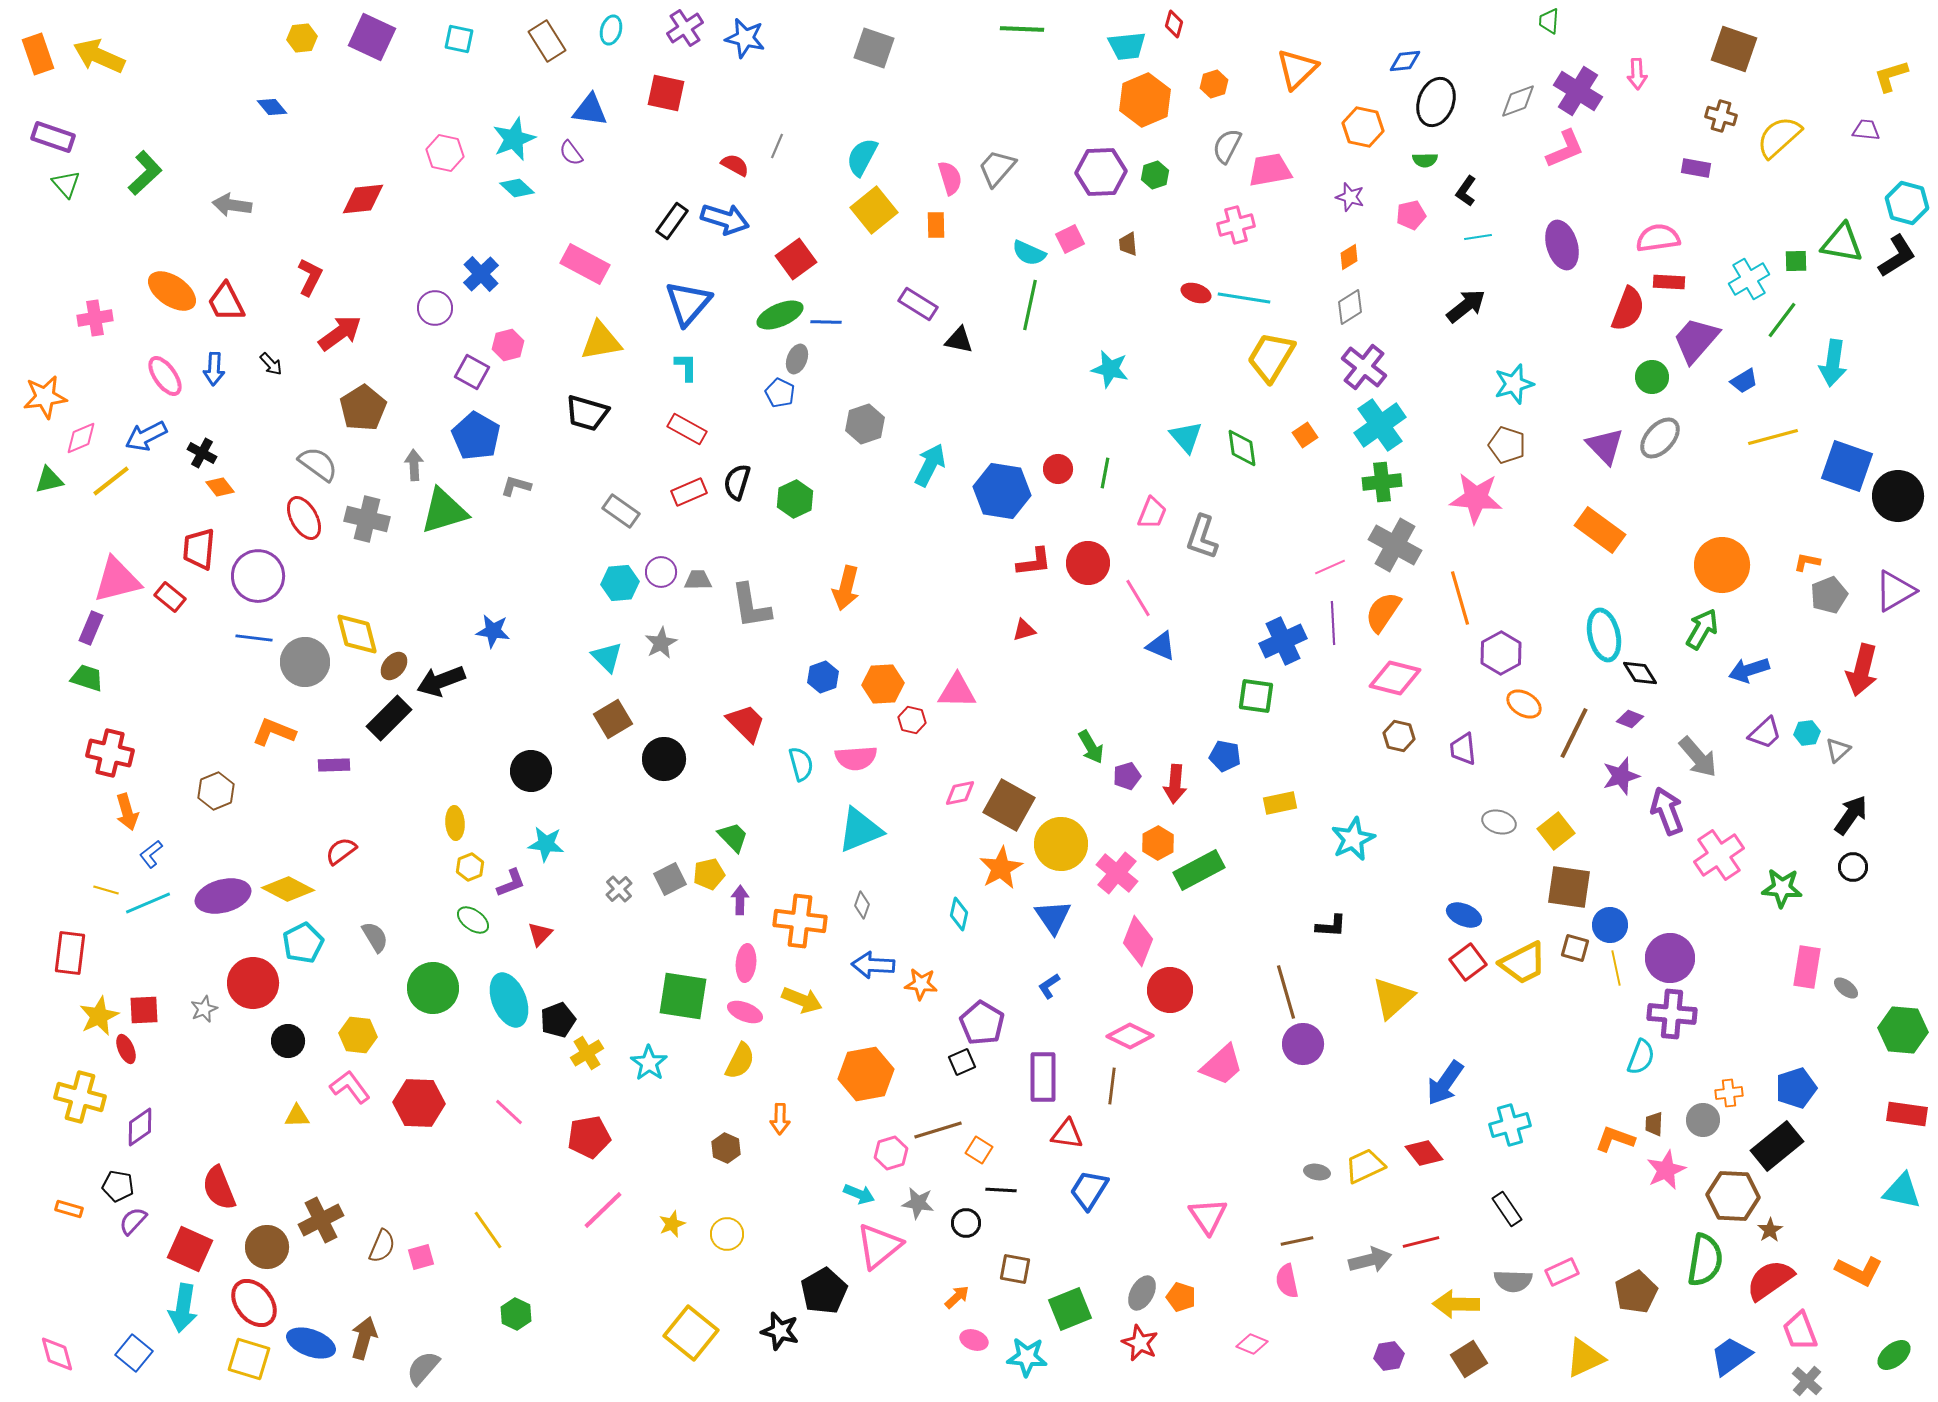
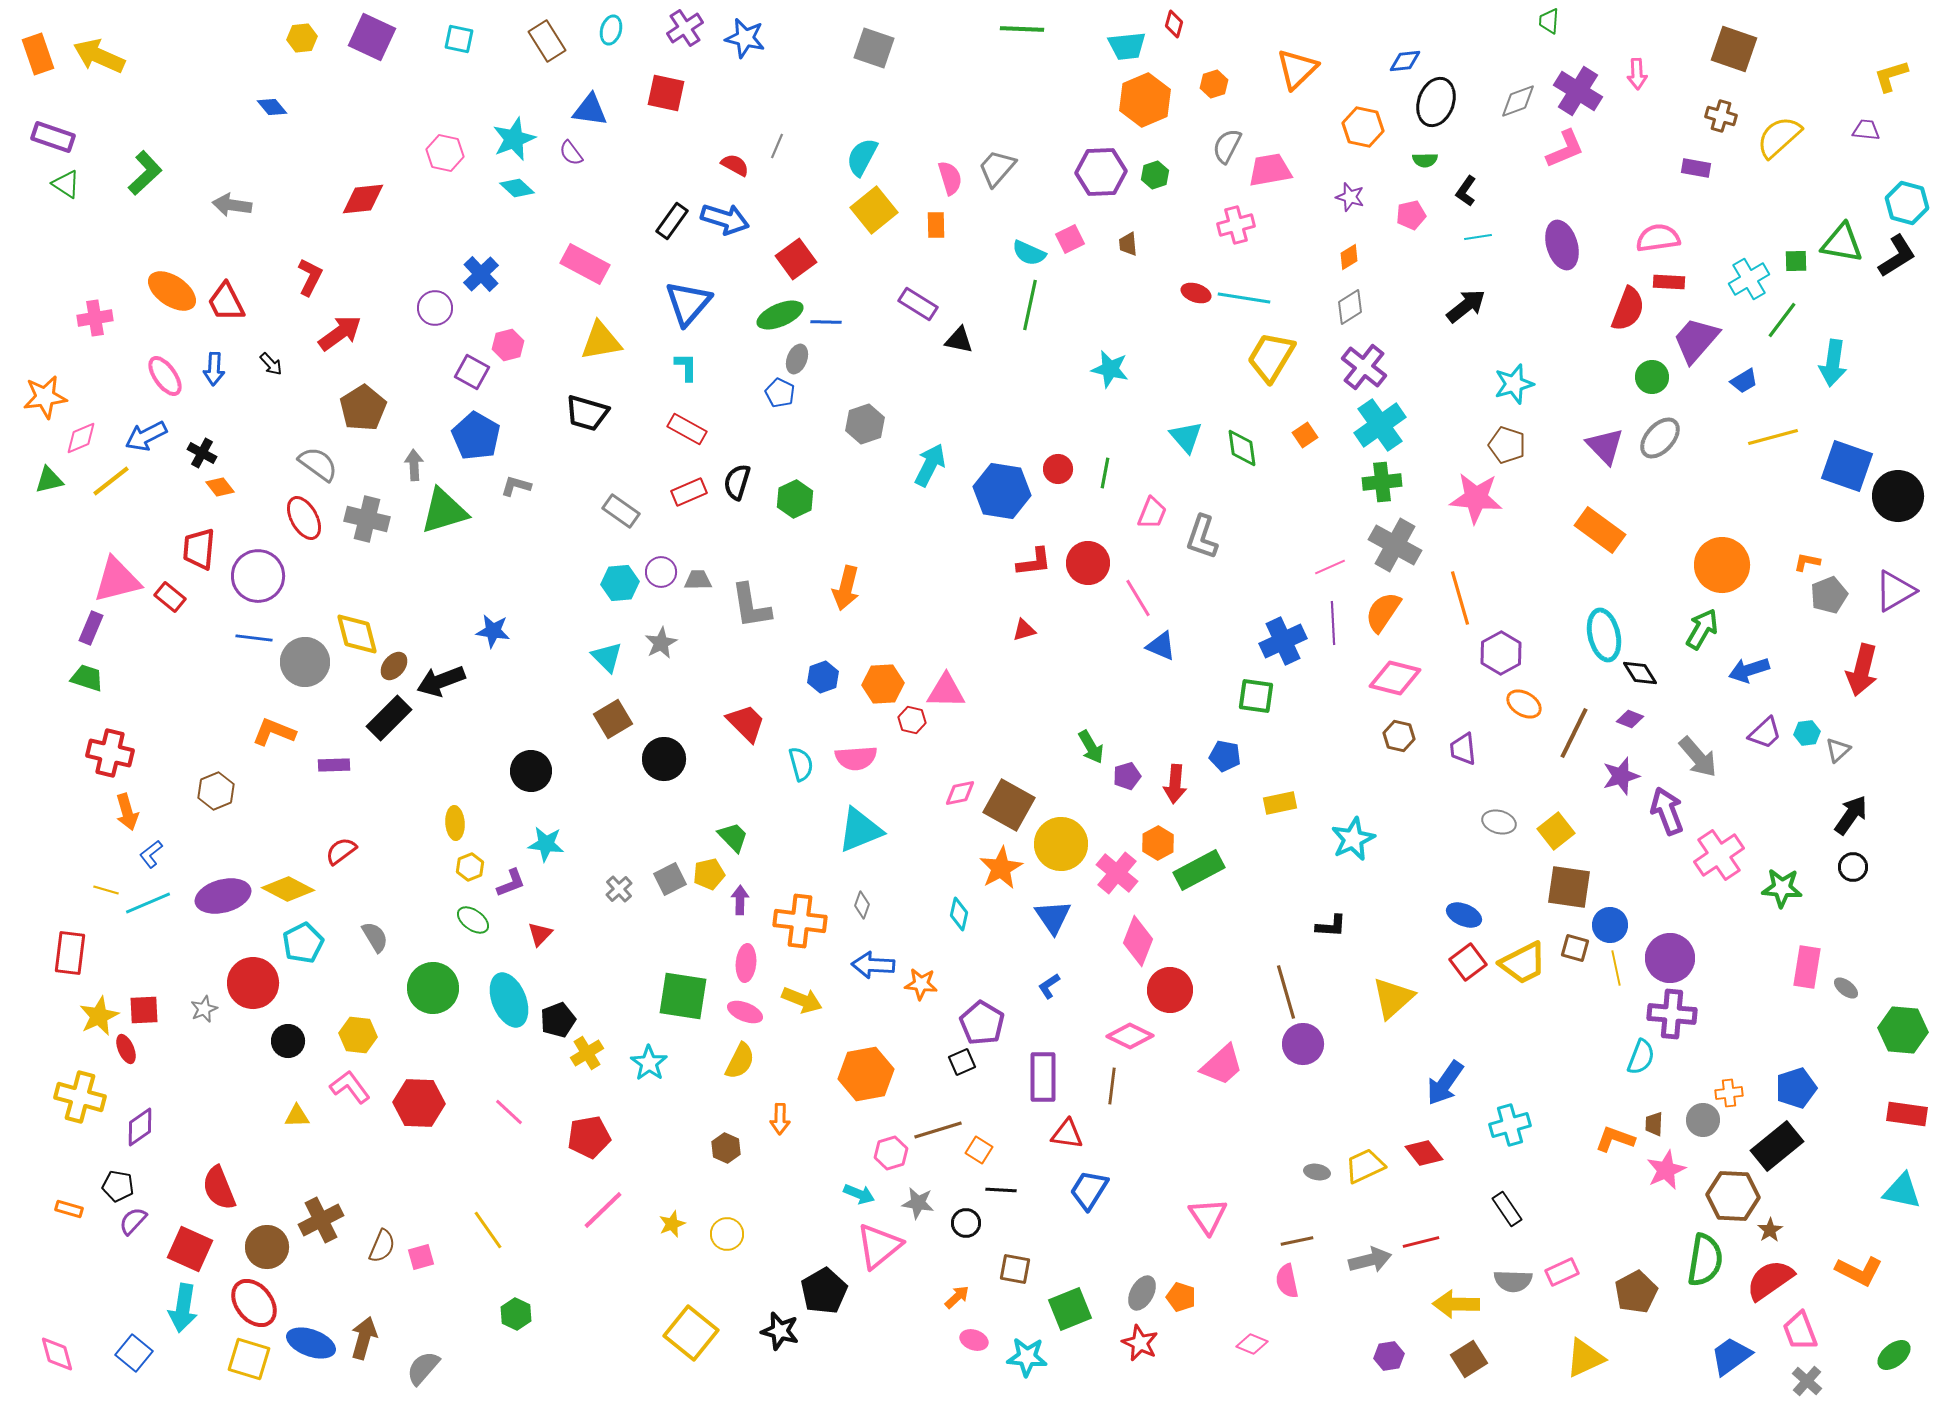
green triangle at (66, 184): rotated 16 degrees counterclockwise
pink triangle at (957, 691): moved 11 px left
